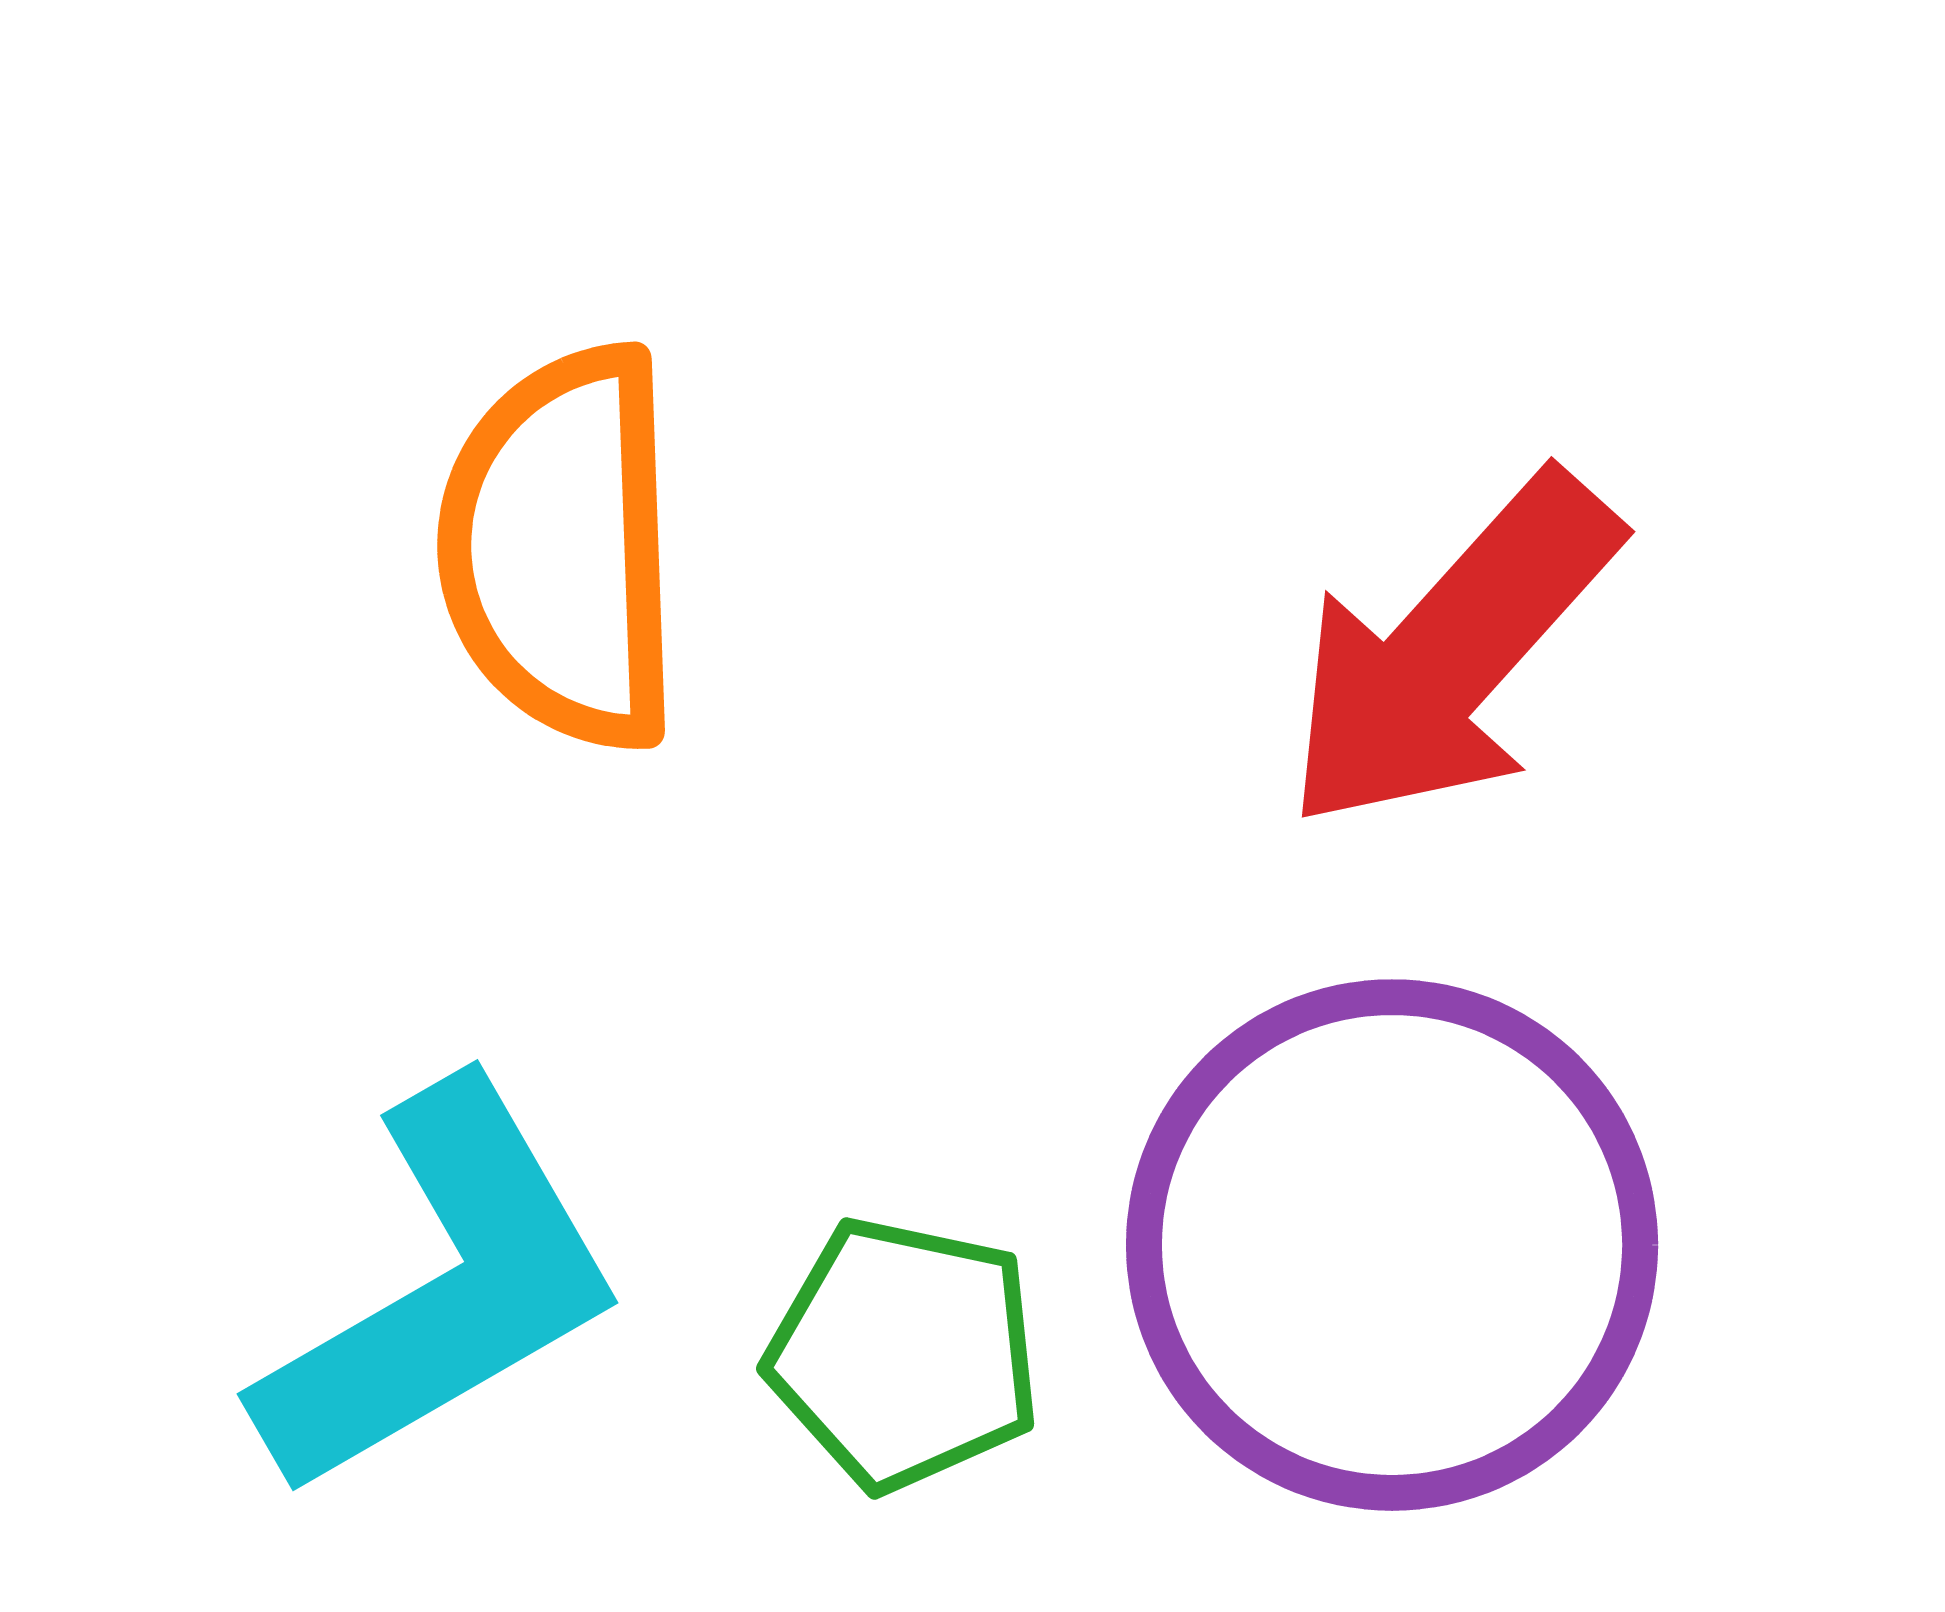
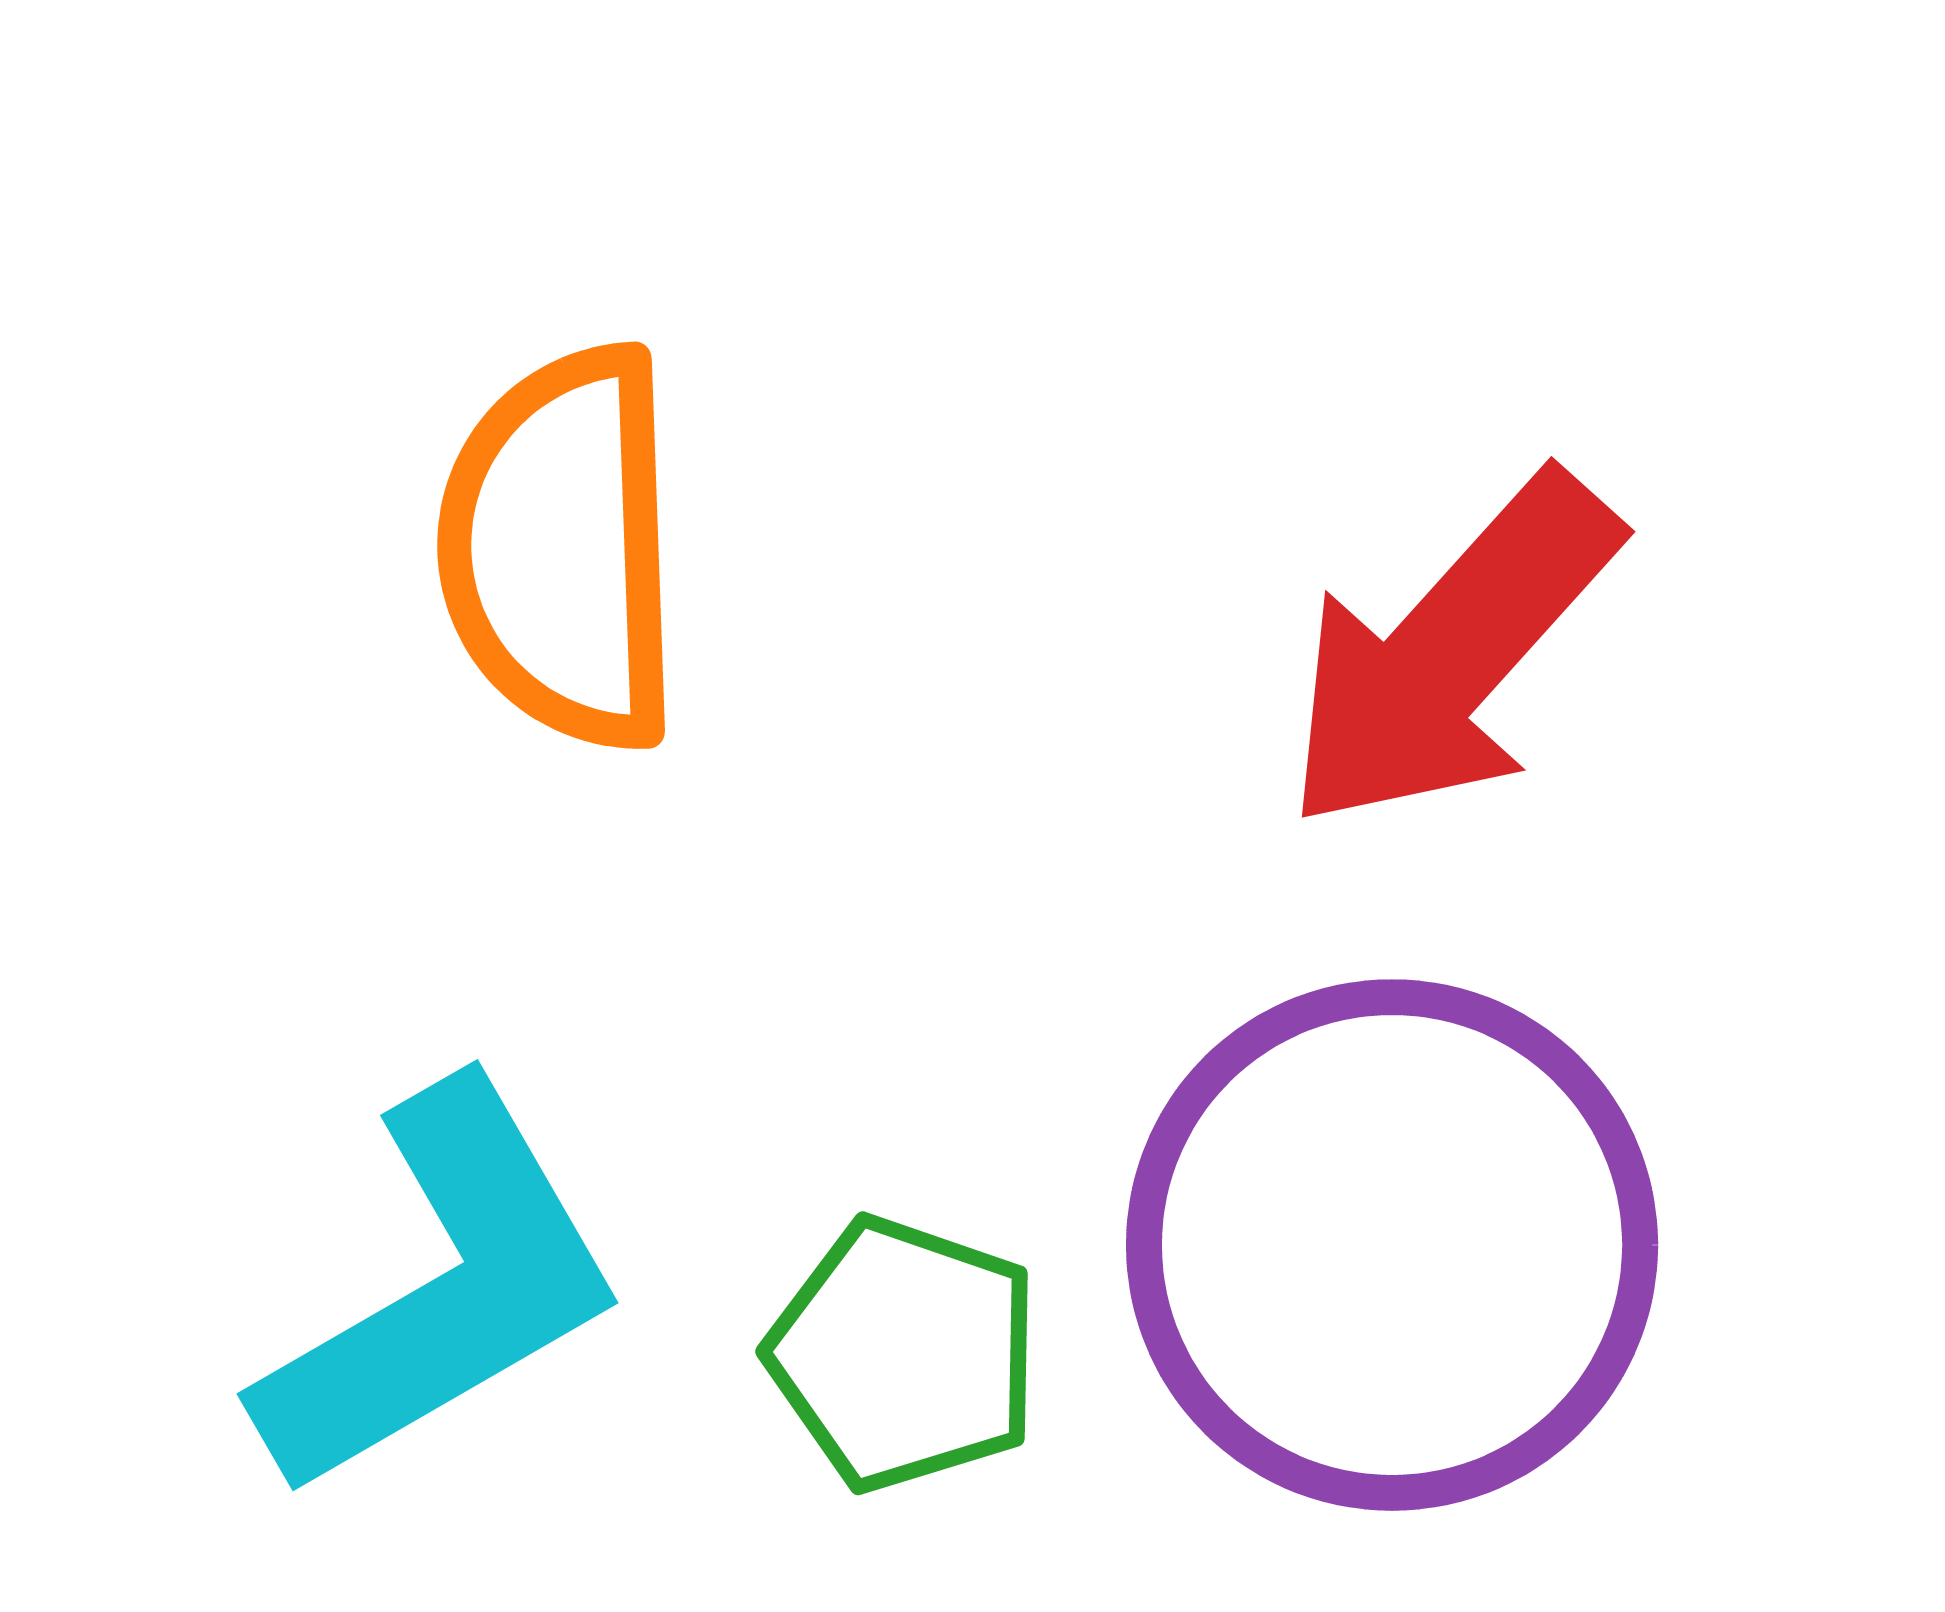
green pentagon: rotated 7 degrees clockwise
